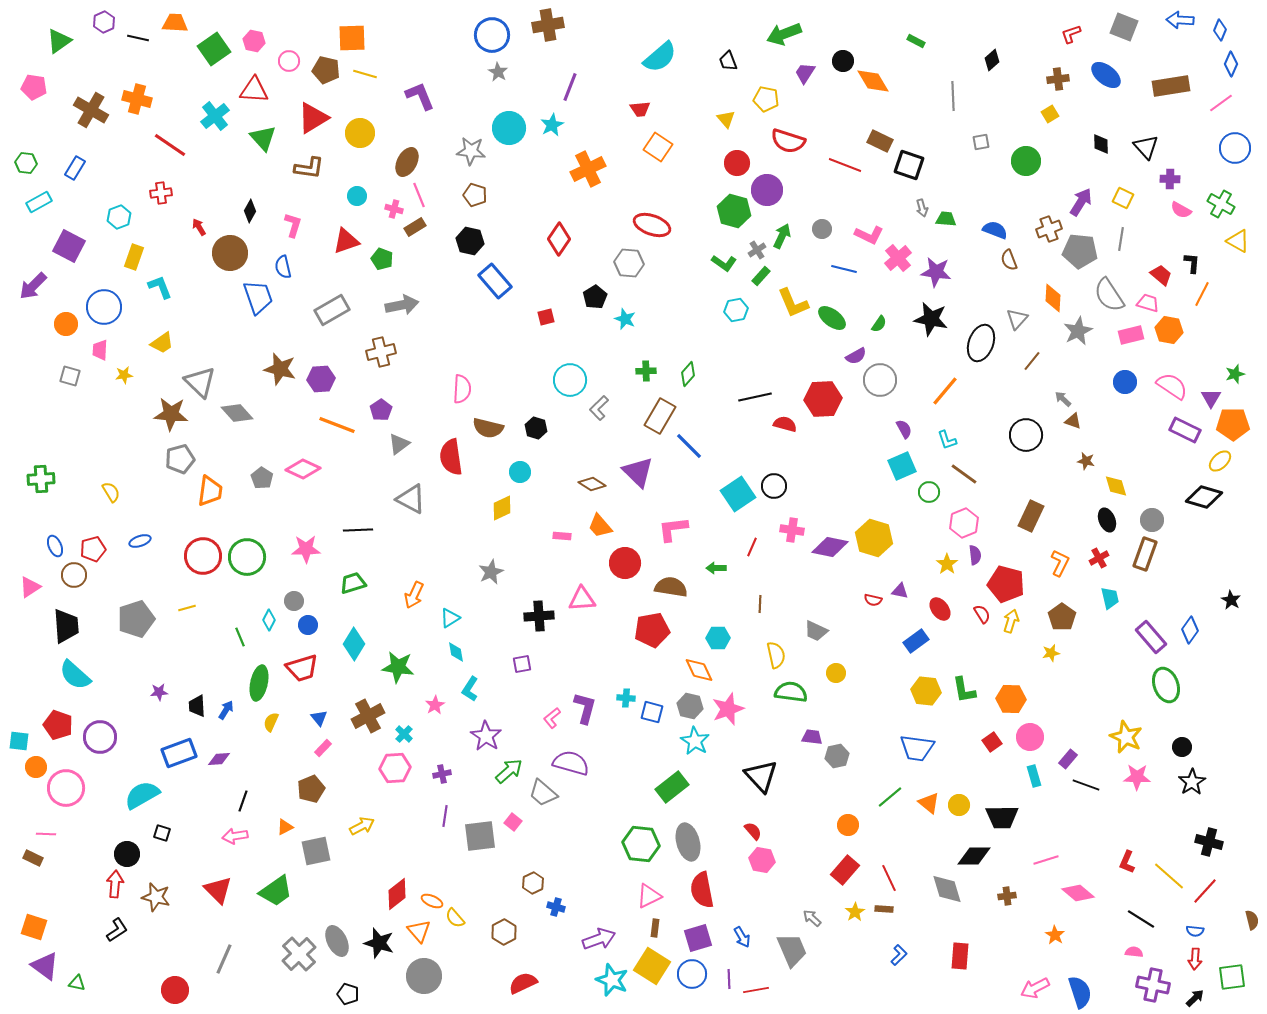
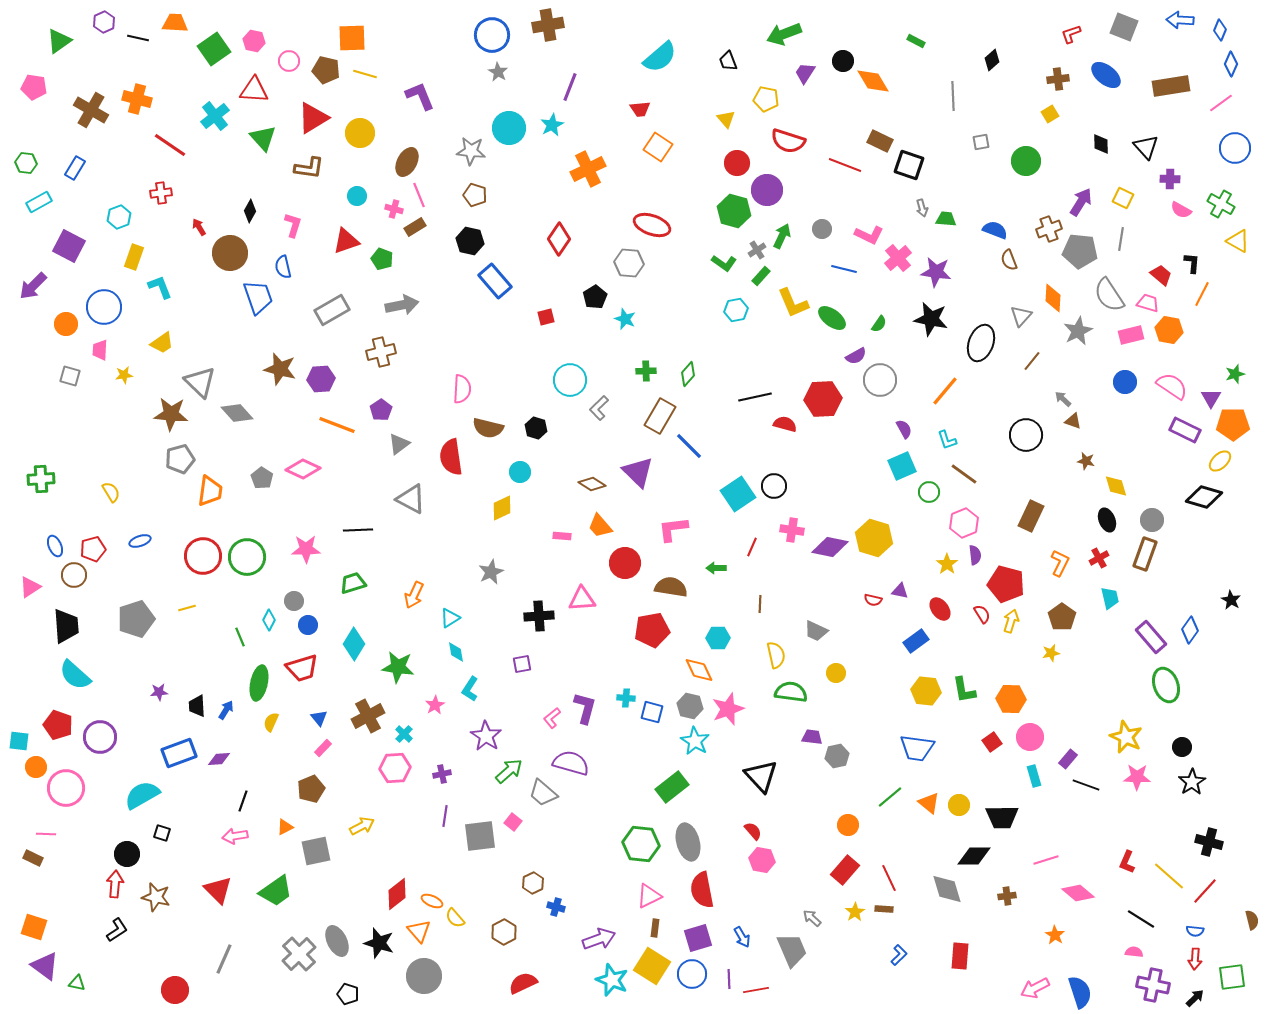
gray triangle at (1017, 319): moved 4 px right, 3 px up
